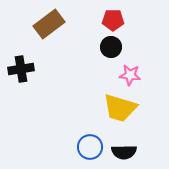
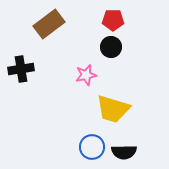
pink star: moved 44 px left; rotated 20 degrees counterclockwise
yellow trapezoid: moved 7 px left, 1 px down
blue circle: moved 2 px right
